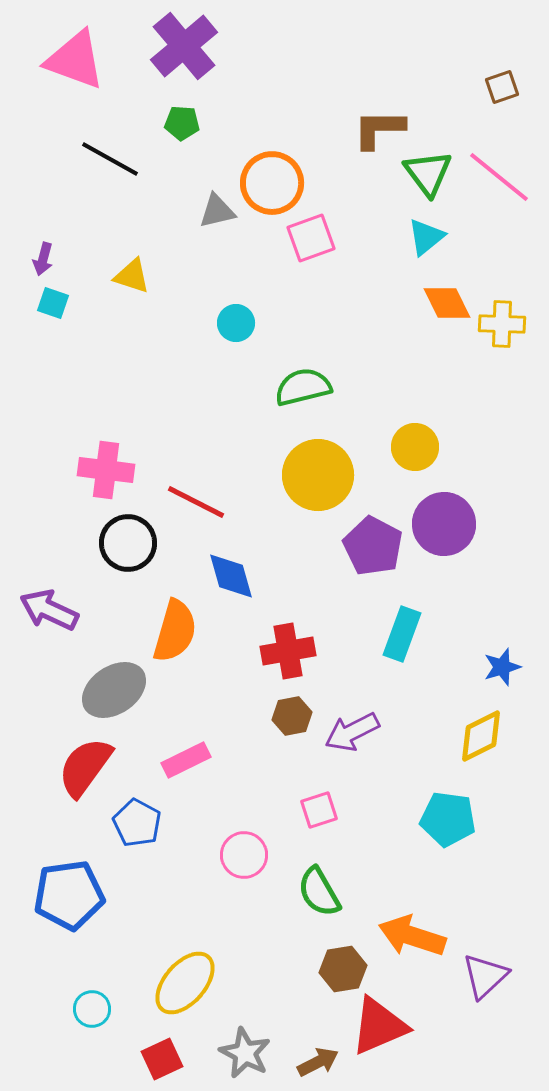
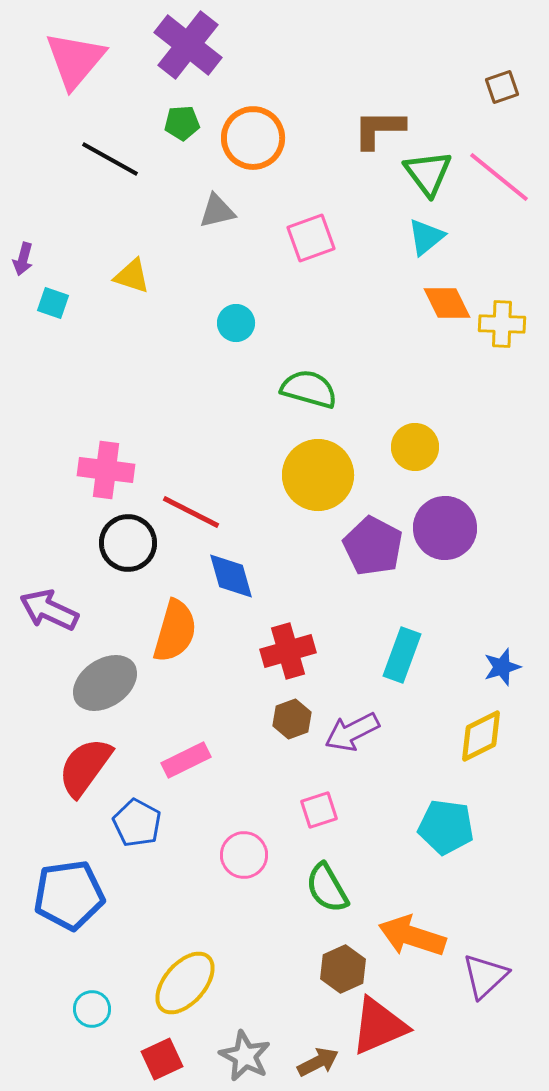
purple cross at (184, 46): moved 4 px right, 1 px up; rotated 12 degrees counterclockwise
pink triangle at (75, 60): rotated 50 degrees clockwise
green pentagon at (182, 123): rotated 8 degrees counterclockwise
orange circle at (272, 183): moved 19 px left, 45 px up
purple arrow at (43, 259): moved 20 px left
green semicircle at (303, 387): moved 6 px right, 2 px down; rotated 30 degrees clockwise
red line at (196, 502): moved 5 px left, 10 px down
purple circle at (444, 524): moved 1 px right, 4 px down
cyan rectangle at (402, 634): moved 21 px down
red cross at (288, 651): rotated 6 degrees counterclockwise
gray ellipse at (114, 690): moved 9 px left, 7 px up
brown hexagon at (292, 716): moved 3 px down; rotated 9 degrees counterclockwise
cyan pentagon at (448, 819): moved 2 px left, 8 px down
green semicircle at (319, 892): moved 8 px right, 4 px up
brown hexagon at (343, 969): rotated 15 degrees counterclockwise
gray star at (245, 1053): moved 3 px down
